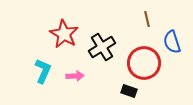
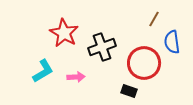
brown line: moved 7 px right; rotated 42 degrees clockwise
red star: moved 1 px up
blue semicircle: rotated 10 degrees clockwise
black cross: rotated 12 degrees clockwise
cyan L-shape: rotated 35 degrees clockwise
pink arrow: moved 1 px right, 1 px down
